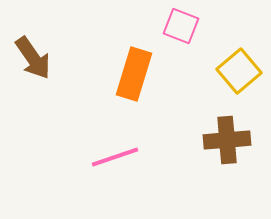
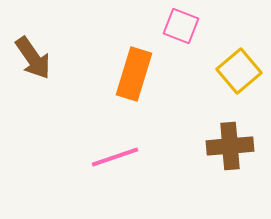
brown cross: moved 3 px right, 6 px down
